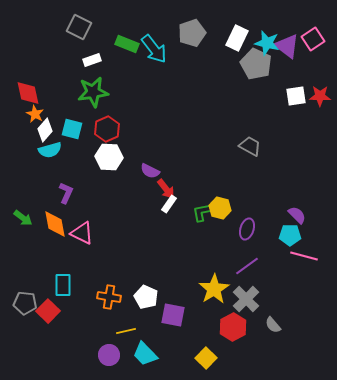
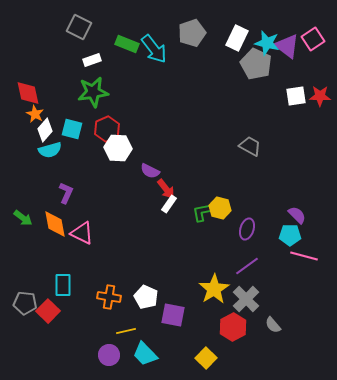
white hexagon at (109, 157): moved 9 px right, 9 px up
